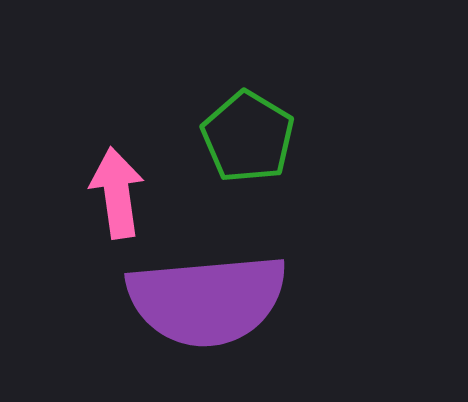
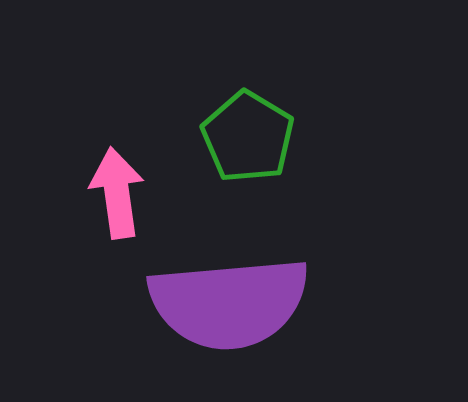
purple semicircle: moved 22 px right, 3 px down
